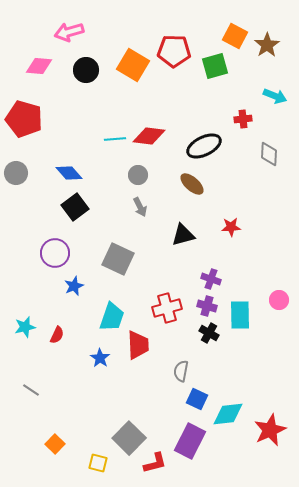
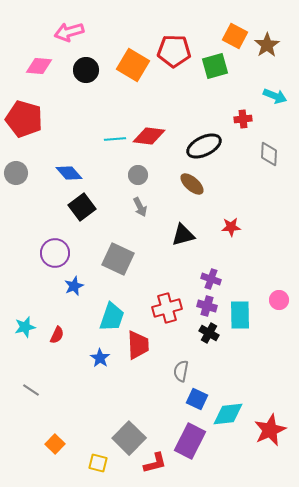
black square at (75, 207): moved 7 px right
